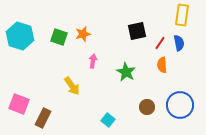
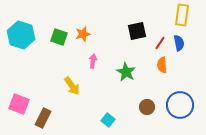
cyan hexagon: moved 1 px right, 1 px up
